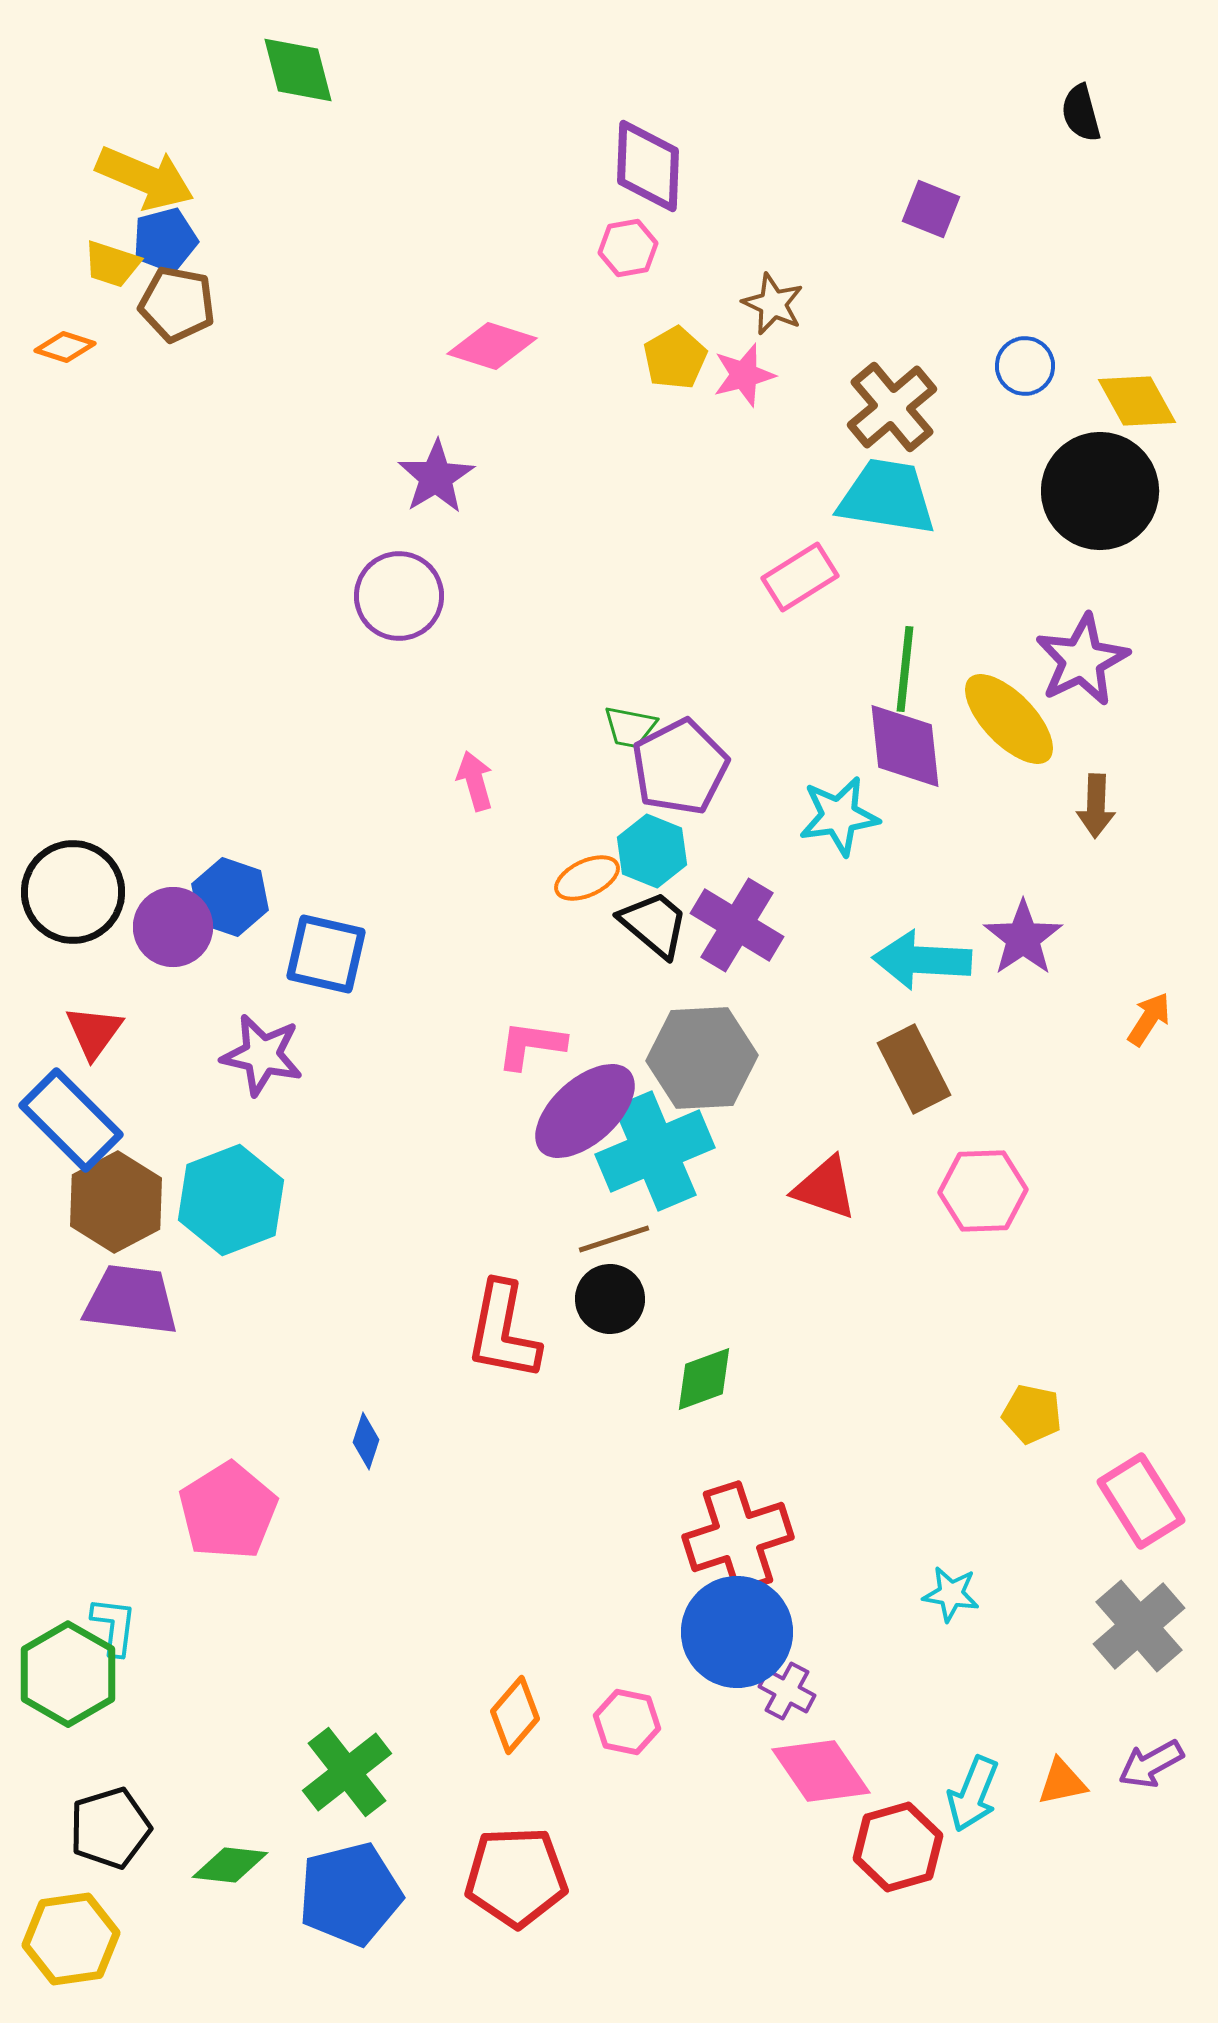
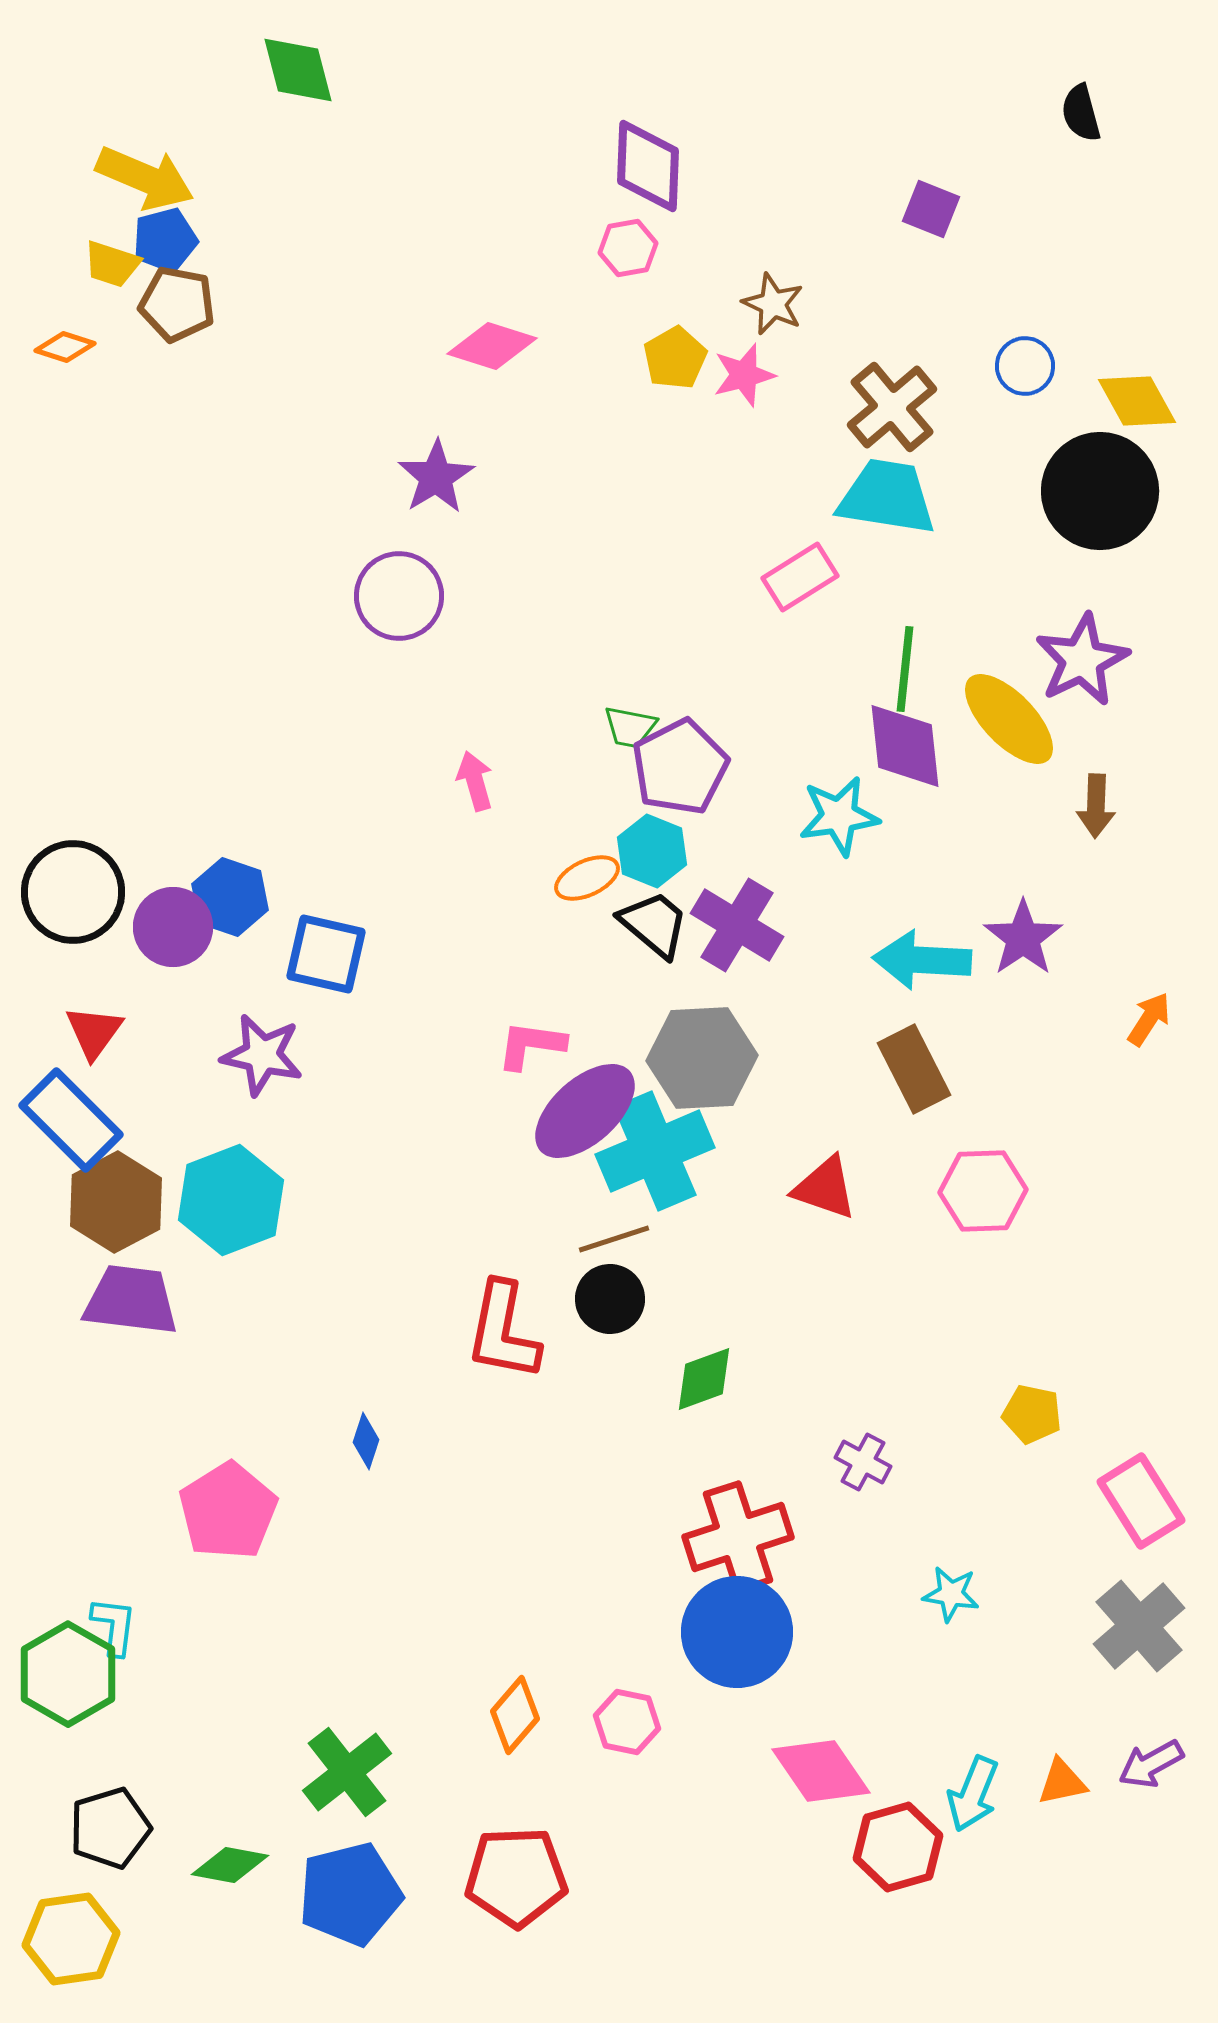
purple cross at (787, 1691): moved 76 px right, 229 px up
green diamond at (230, 1865): rotated 4 degrees clockwise
